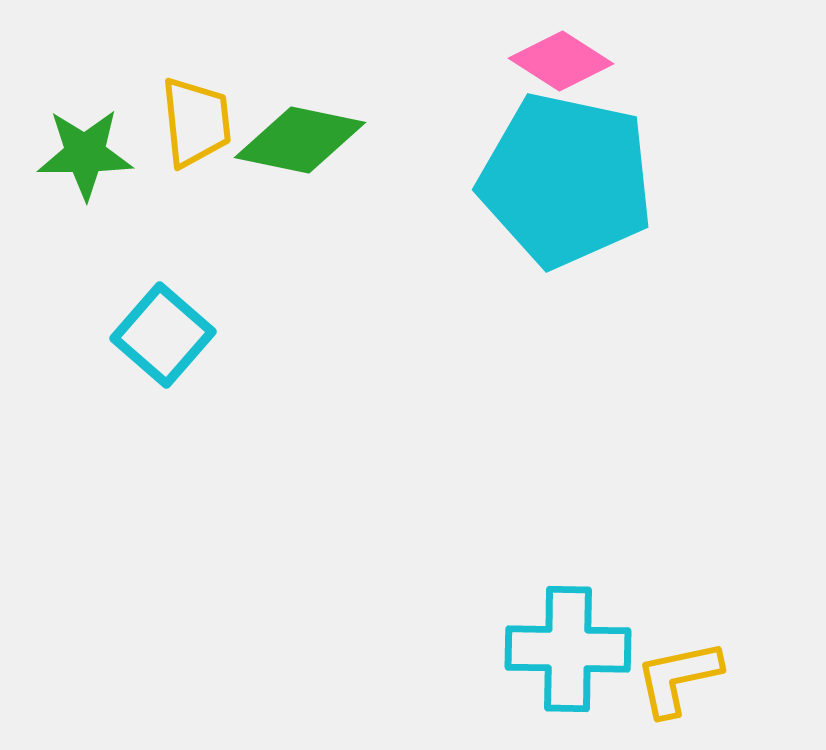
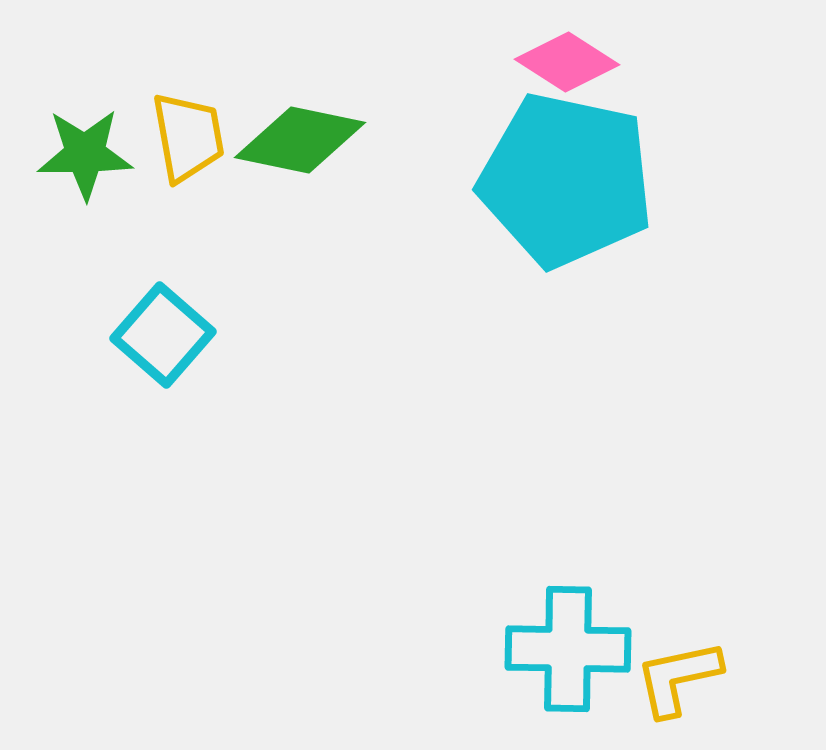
pink diamond: moved 6 px right, 1 px down
yellow trapezoid: moved 8 px left, 15 px down; rotated 4 degrees counterclockwise
